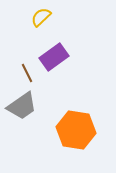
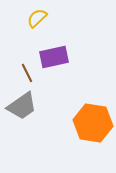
yellow semicircle: moved 4 px left, 1 px down
purple rectangle: rotated 24 degrees clockwise
orange hexagon: moved 17 px right, 7 px up
